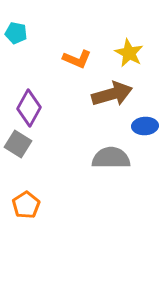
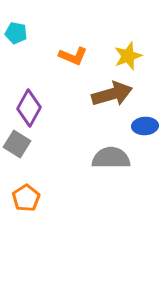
yellow star: moved 1 px left, 3 px down; rotated 24 degrees clockwise
orange L-shape: moved 4 px left, 3 px up
gray square: moved 1 px left
orange pentagon: moved 7 px up
